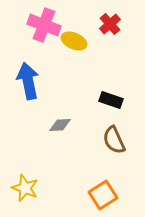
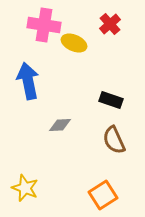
pink cross: rotated 12 degrees counterclockwise
yellow ellipse: moved 2 px down
